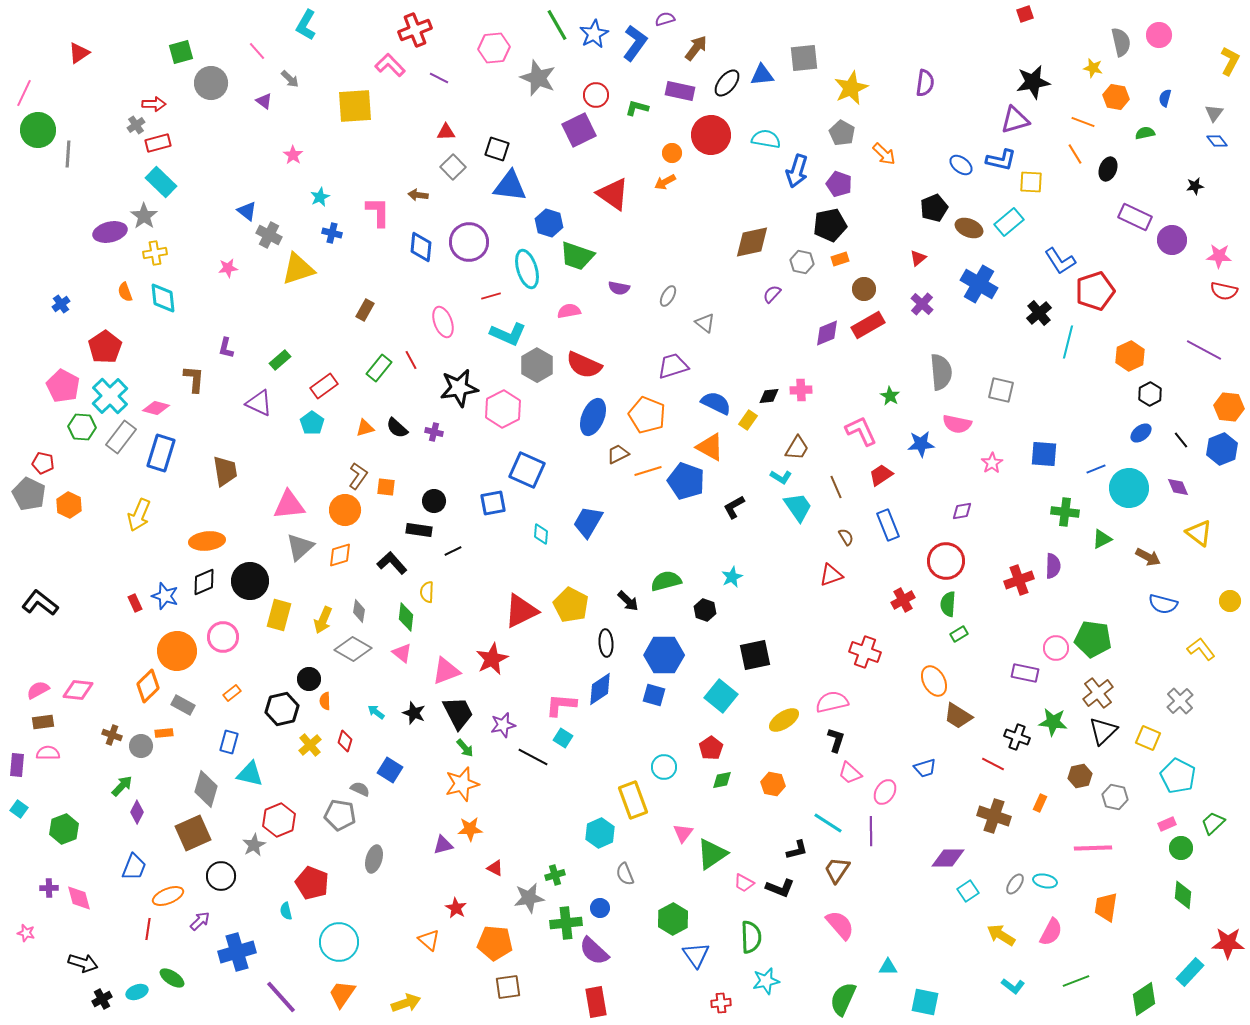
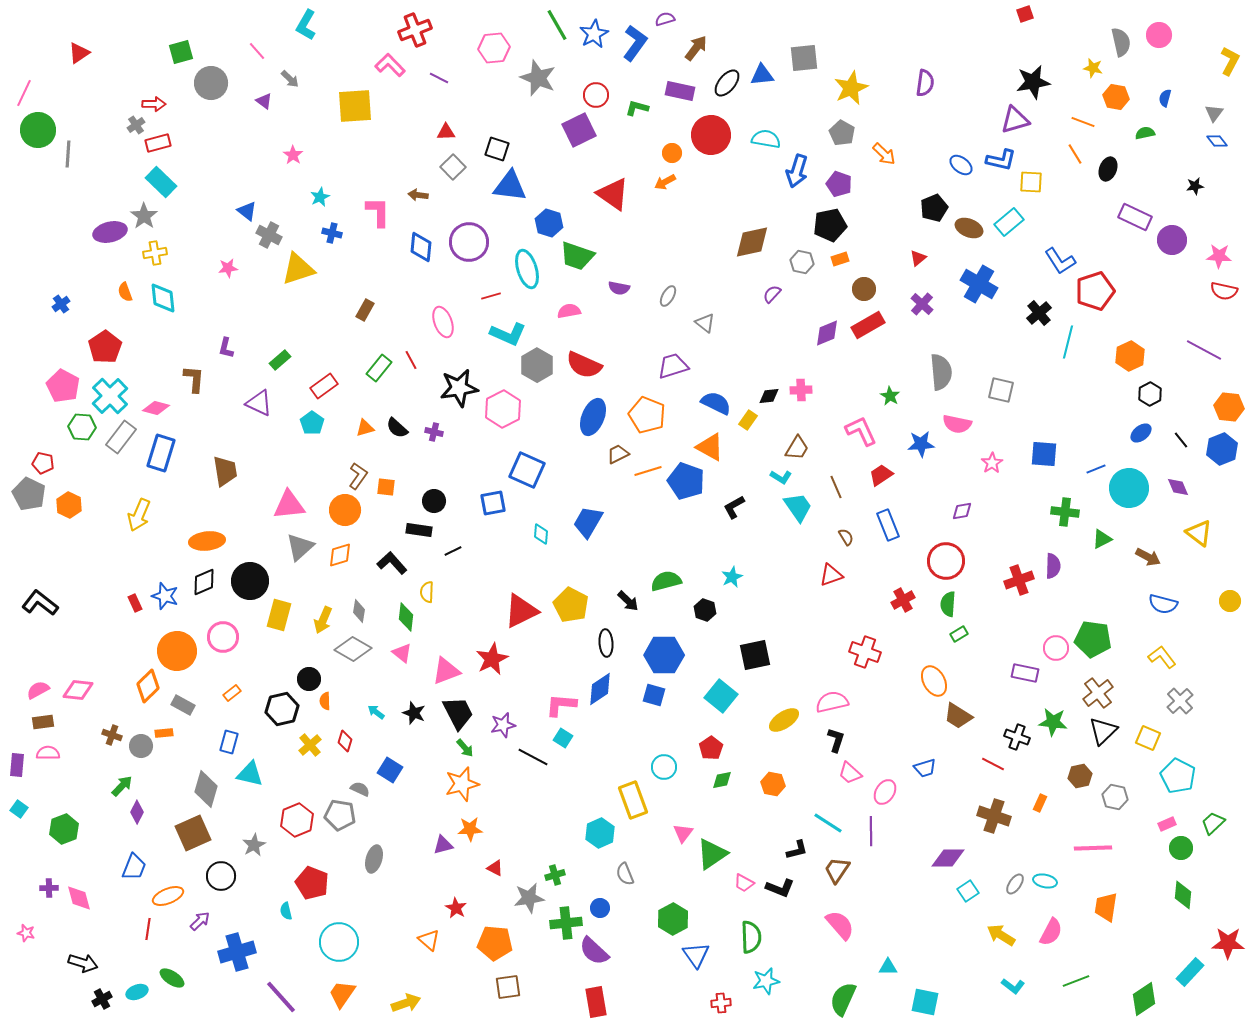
yellow L-shape at (1201, 649): moved 39 px left, 8 px down
red hexagon at (279, 820): moved 18 px right
